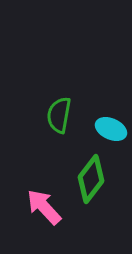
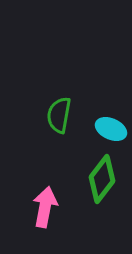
green diamond: moved 11 px right
pink arrow: moved 1 px right; rotated 54 degrees clockwise
